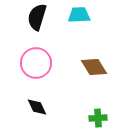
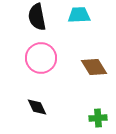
black semicircle: rotated 28 degrees counterclockwise
pink circle: moved 5 px right, 5 px up
